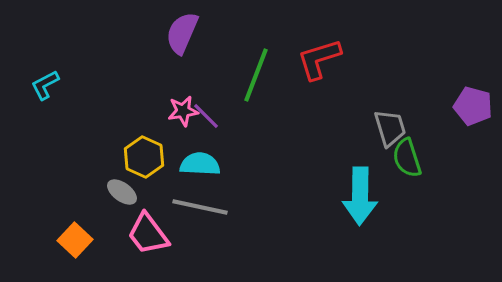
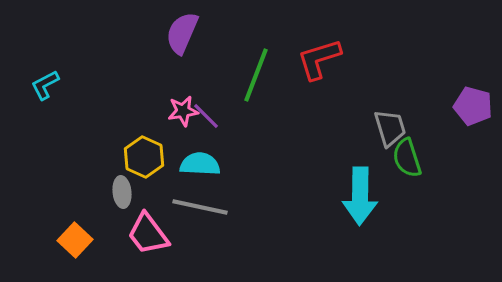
gray ellipse: rotated 48 degrees clockwise
